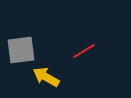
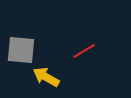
gray square: rotated 12 degrees clockwise
